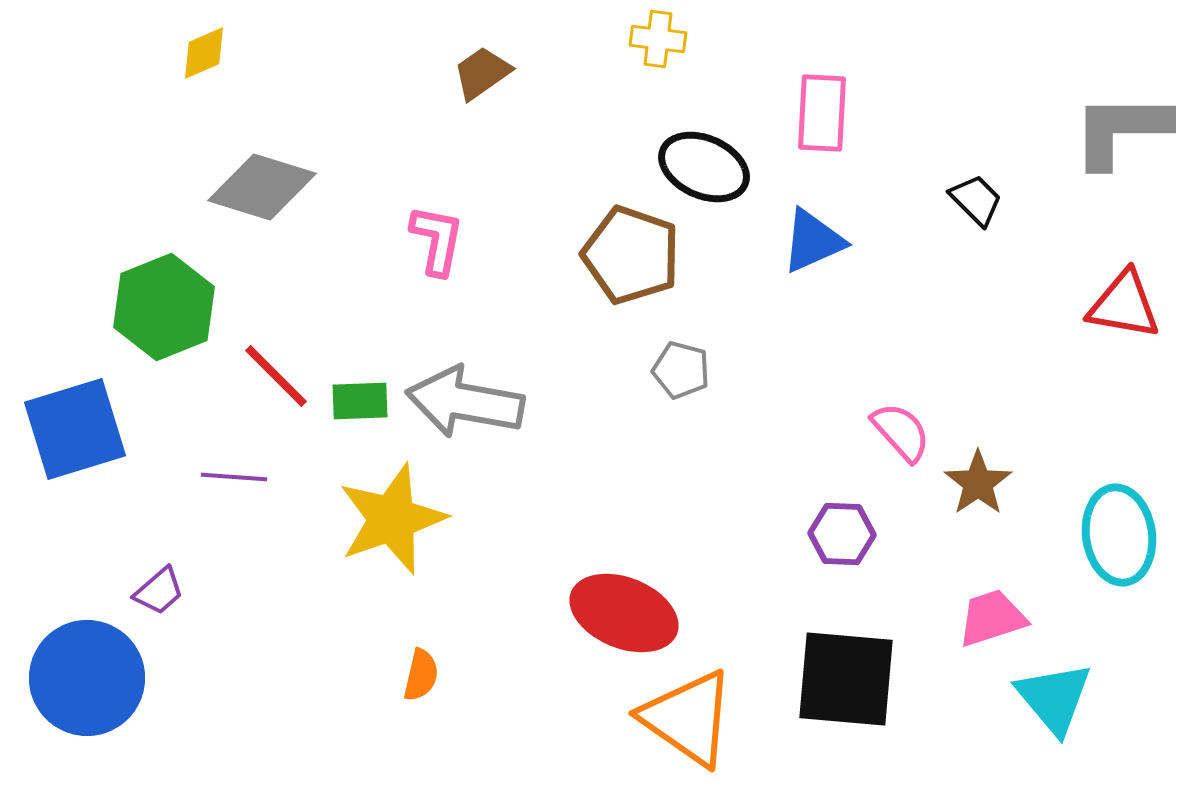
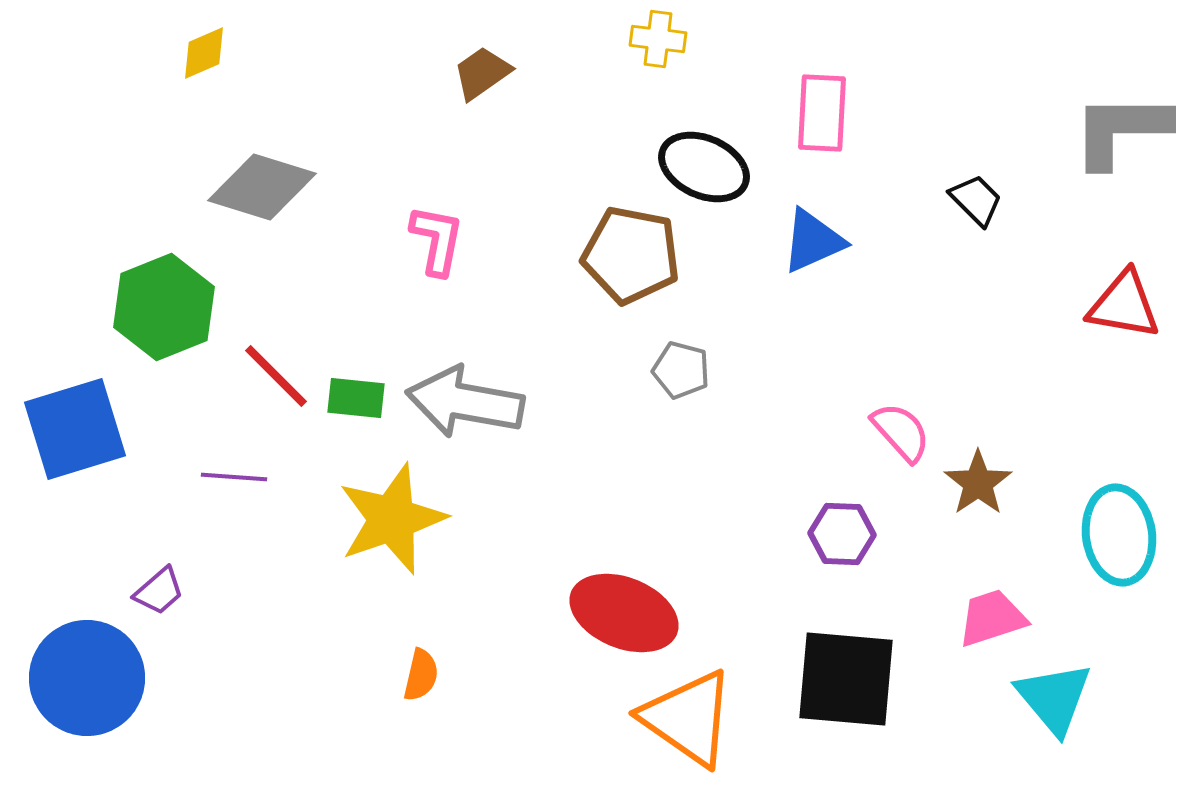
brown pentagon: rotated 8 degrees counterclockwise
green rectangle: moved 4 px left, 3 px up; rotated 8 degrees clockwise
